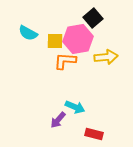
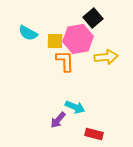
orange L-shape: rotated 85 degrees clockwise
